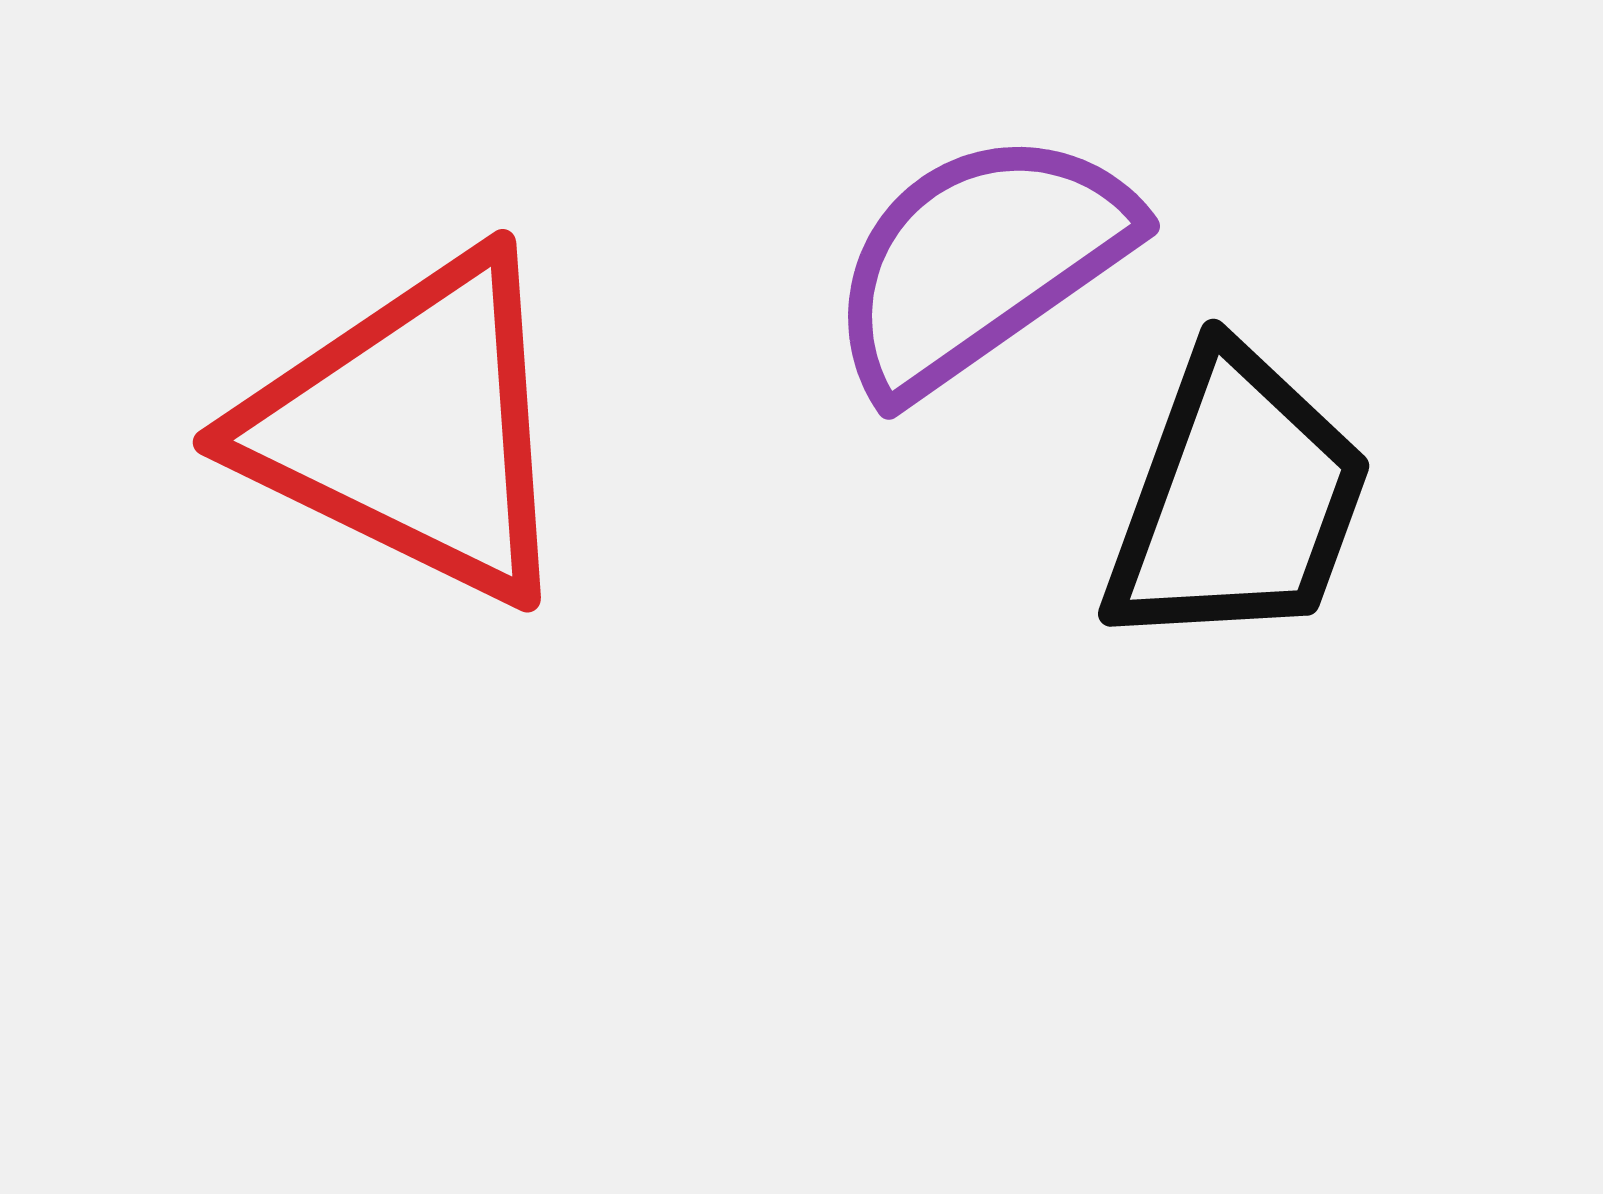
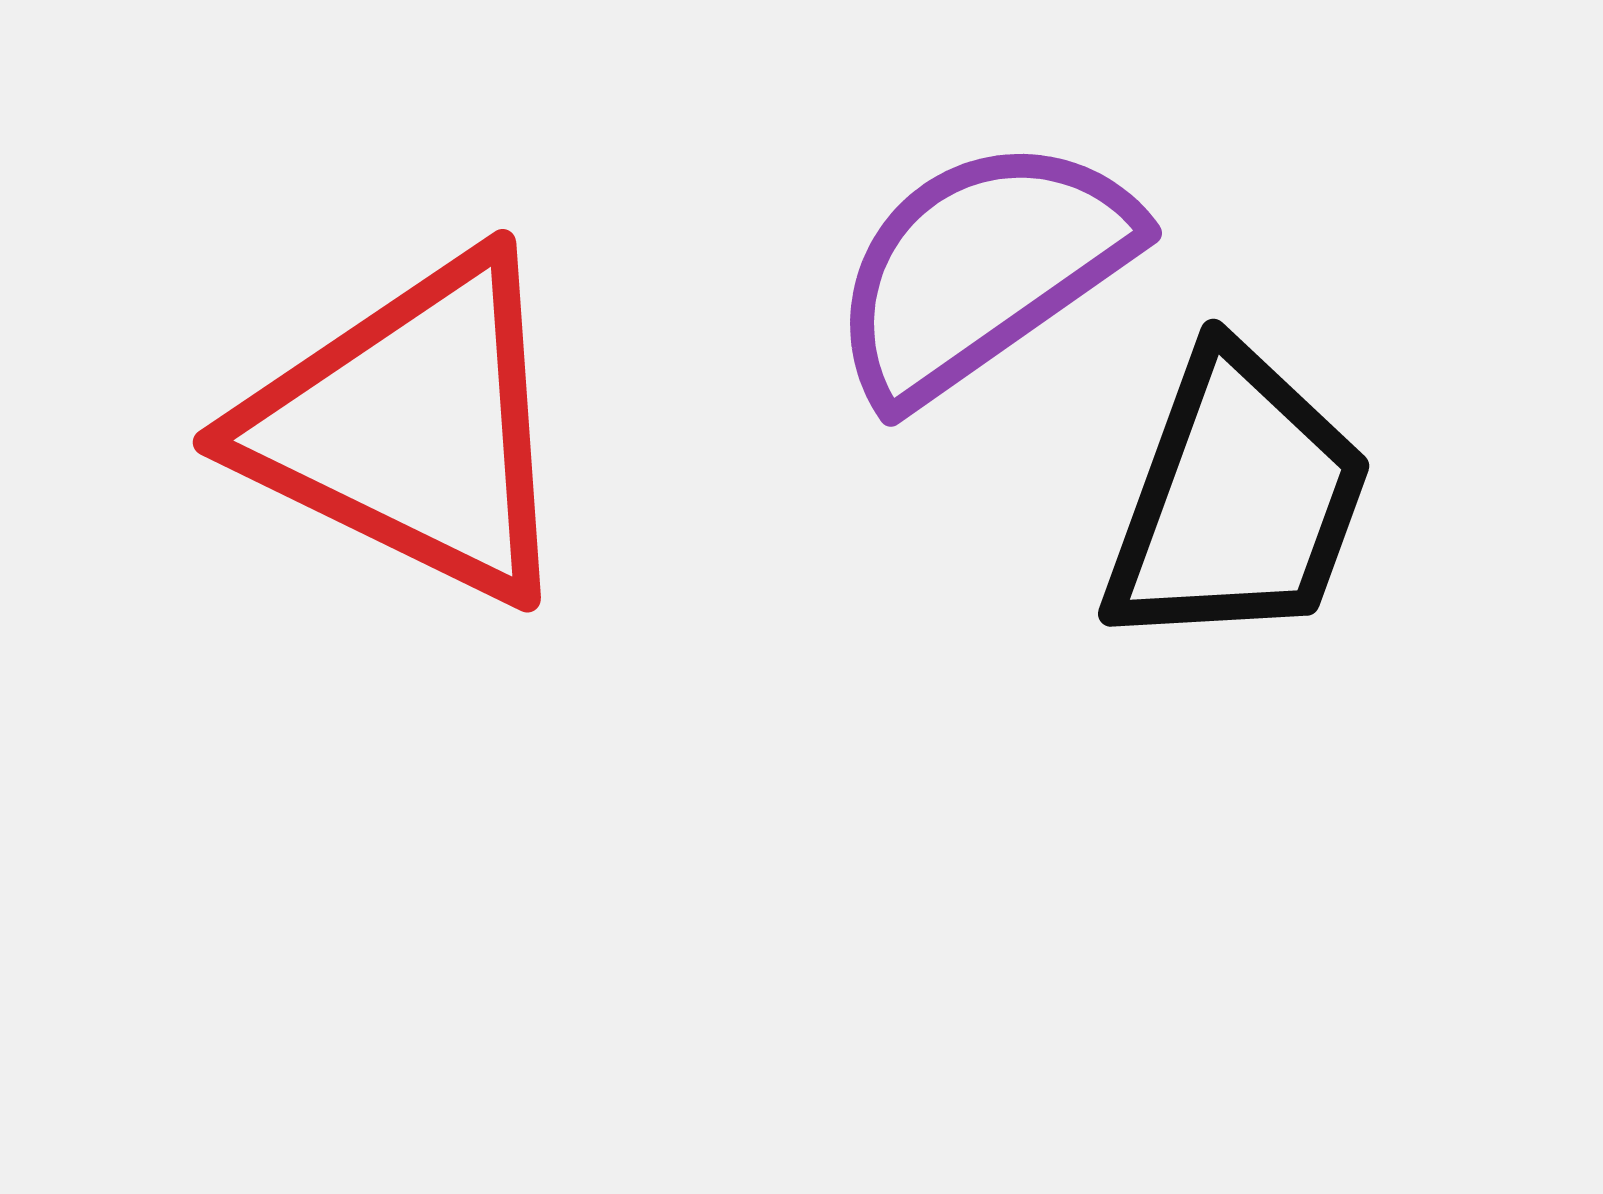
purple semicircle: moved 2 px right, 7 px down
